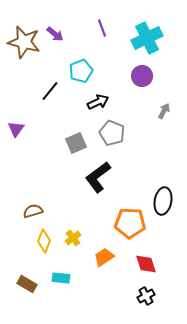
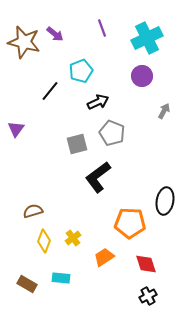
gray square: moved 1 px right, 1 px down; rotated 10 degrees clockwise
black ellipse: moved 2 px right
black cross: moved 2 px right
